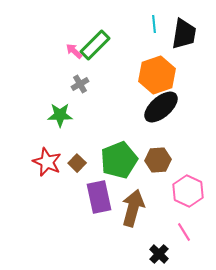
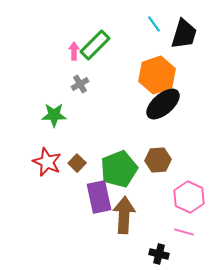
cyan line: rotated 30 degrees counterclockwise
black trapezoid: rotated 8 degrees clockwise
pink arrow: rotated 48 degrees clockwise
black ellipse: moved 2 px right, 3 px up
green star: moved 6 px left
green pentagon: moved 9 px down
pink hexagon: moved 1 px right, 6 px down
brown arrow: moved 9 px left, 7 px down; rotated 12 degrees counterclockwise
pink line: rotated 42 degrees counterclockwise
black cross: rotated 30 degrees counterclockwise
